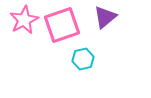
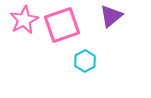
purple triangle: moved 6 px right, 1 px up
cyan hexagon: moved 2 px right, 2 px down; rotated 15 degrees counterclockwise
